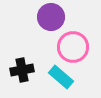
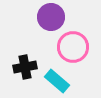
black cross: moved 3 px right, 3 px up
cyan rectangle: moved 4 px left, 4 px down
